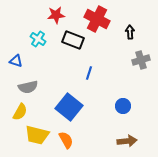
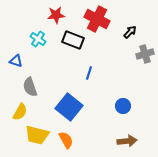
black arrow: rotated 48 degrees clockwise
gray cross: moved 4 px right, 6 px up
gray semicircle: moved 2 px right; rotated 84 degrees clockwise
